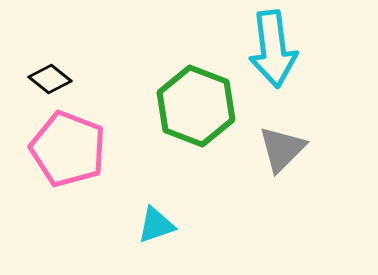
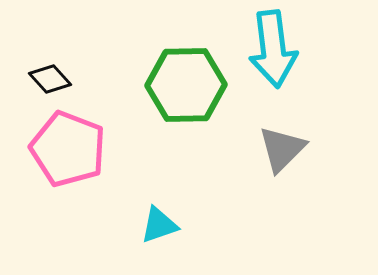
black diamond: rotated 9 degrees clockwise
green hexagon: moved 10 px left, 21 px up; rotated 22 degrees counterclockwise
cyan triangle: moved 3 px right
